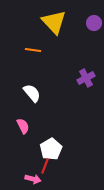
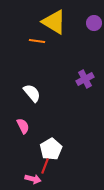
yellow triangle: rotated 16 degrees counterclockwise
orange line: moved 4 px right, 9 px up
purple cross: moved 1 px left, 1 px down
